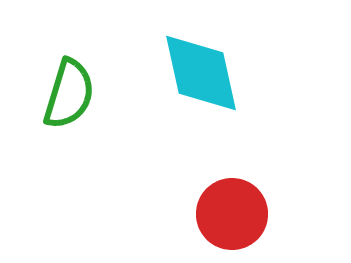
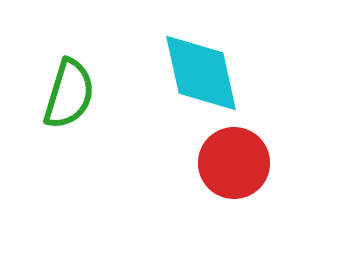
red circle: moved 2 px right, 51 px up
